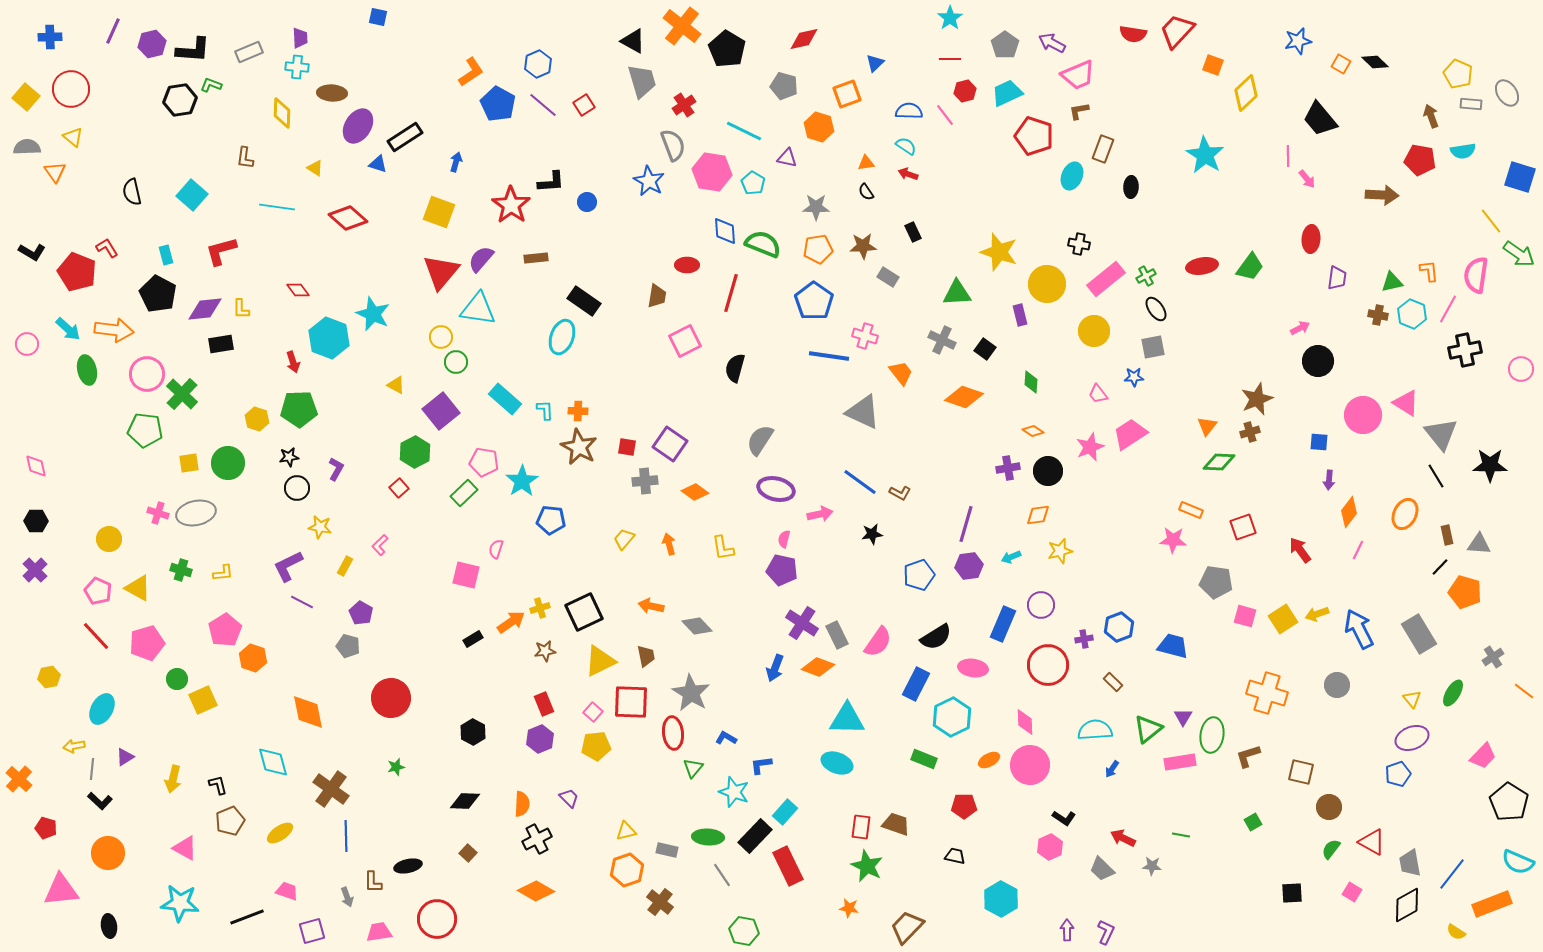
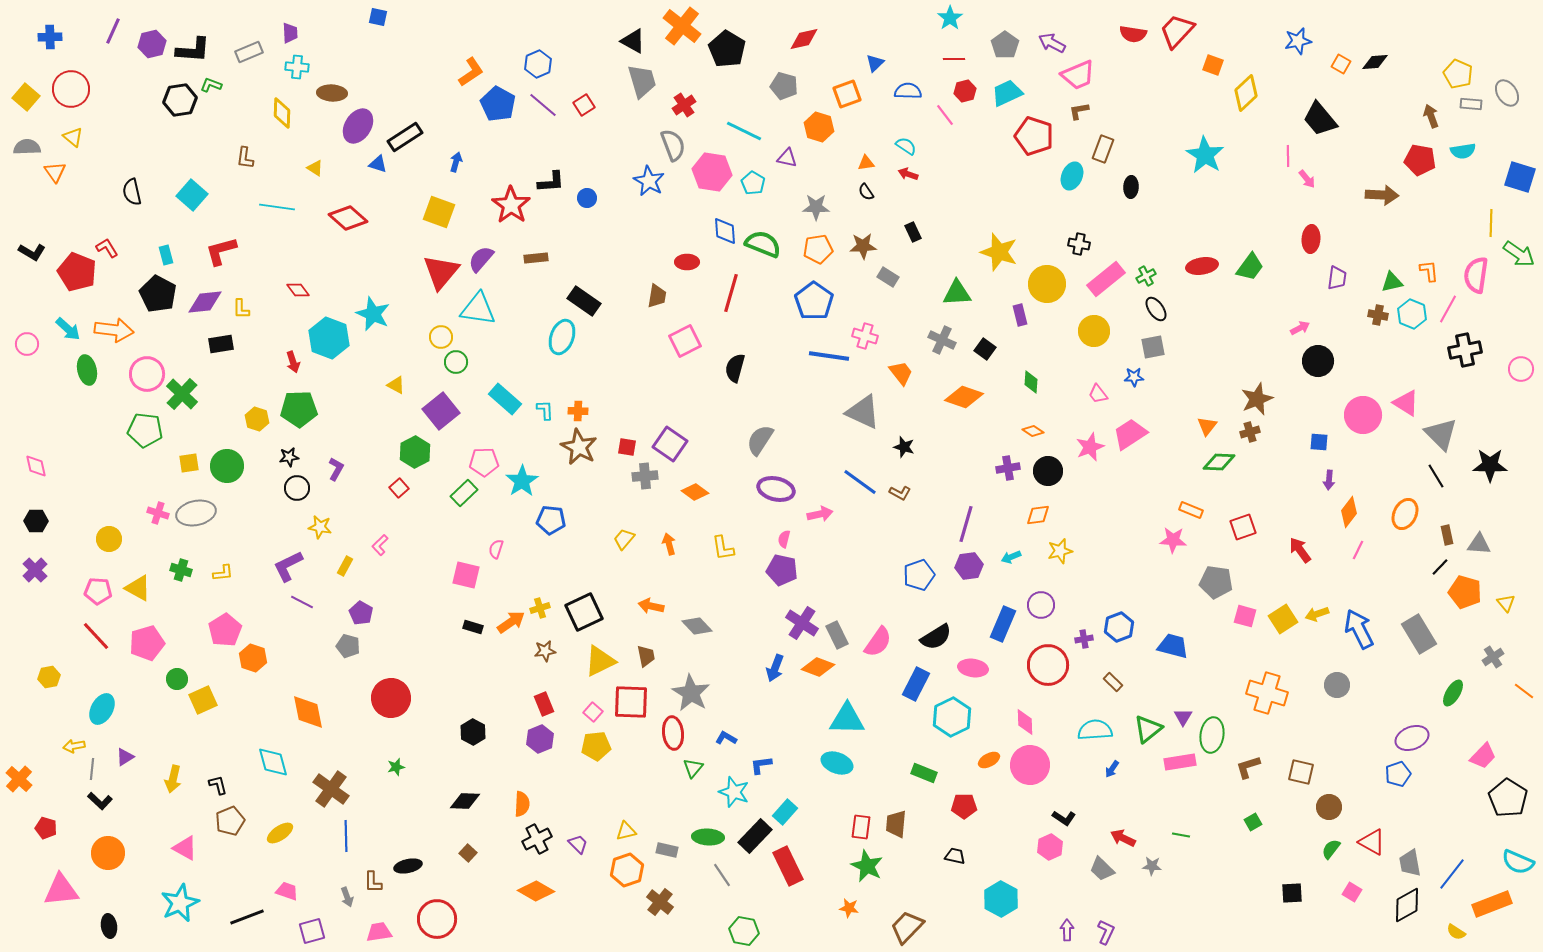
purple trapezoid at (300, 38): moved 10 px left, 5 px up
red line at (950, 59): moved 4 px right
black diamond at (1375, 62): rotated 48 degrees counterclockwise
blue semicircle at (909, 111): moved 1 px left, 20 px up
blue circle at (587, 202): moved 4 px up
yellow line at (1491, 221): moved 2 px down; rotated 40 degrees clockwise
red ellipse at (687, 265): moved 3 px up
purple diamond at (205, 309): moved 7 px up
gray triangle at (1441, 434): rotated 6 degrees counterclockwise
pink pentagon at (484, 462): rotated 12 degrees counterclockwise
green circle at (228, 463): moved 1 px left, 3 px down
gray cross at (645, 481): moved 5 px up
black star at (872, 534): moved 32 px right, 87 px up; rotated 25 degrees clockwise
pink pentagon at (98, 591): rotated 20 degrees counterclockwise
black rectangle at (473, 639): moved 12 px up; rotated 48 degrees clockwise
yellow triangle at (1412, 699): moved 94 px right, 96 px up
brown L-shape at (1248, 756): moved 11 px down
green rectangle at (924, 759): moved 14 px down
purple trapezoid at (569, 798): moved 9 px right, 46 px down
black pentagon at (1509, 802): moved 1 px left, 4 px up
brown trapezoid at (896, 824): rotated 104 degrees counterclockwise
cyan star at (180, 903): rotated 30 degrees counterclockwise
